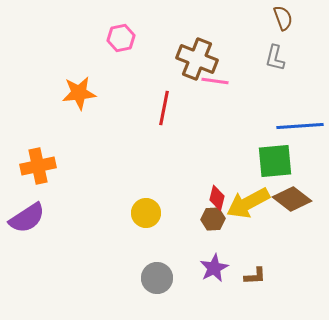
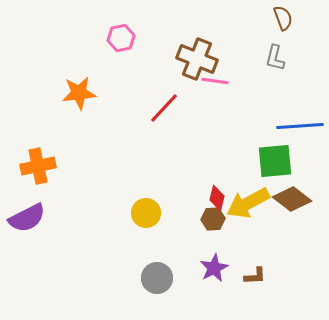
red line: rotated 32 degrees clockwise
purple semicircle: rotated 6 degrees clockwise
